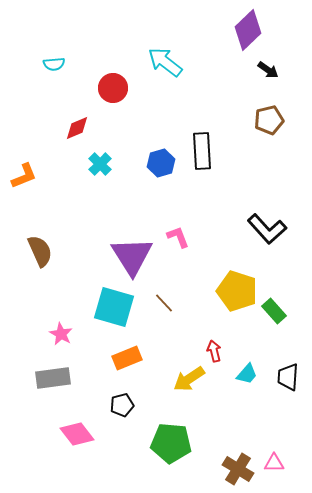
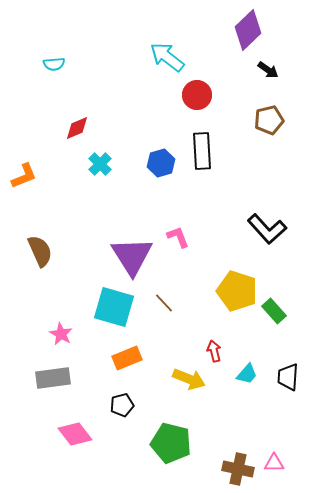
cyan arrow: moved 2 px right, 5 px up
red circle: moved 84 px right, 7 px down
yellow arrow: rotated 124 degrees counterclockwise
pink diamond: moved 2 px left
green pentagon: rotated 9 degrees clockwise
brown cross: rotated 20 degrees counterclockwise
